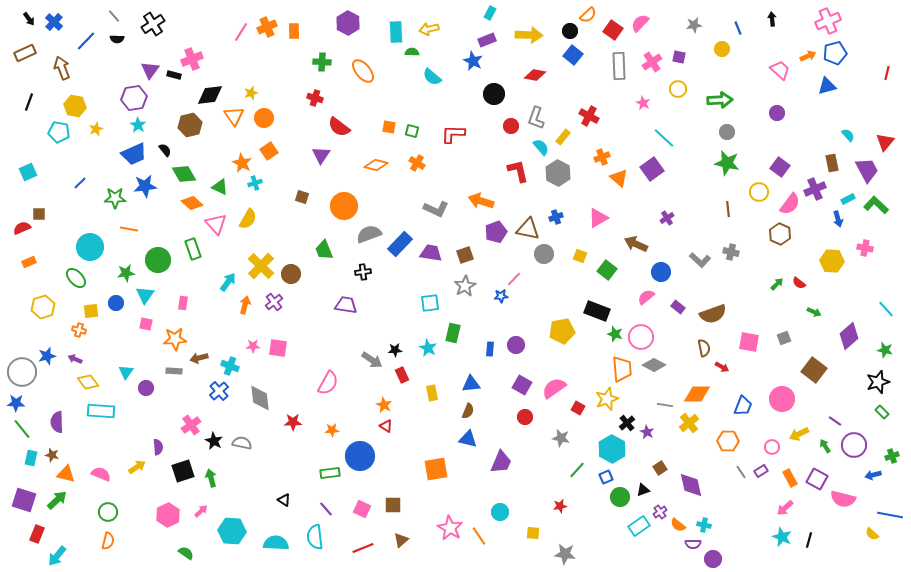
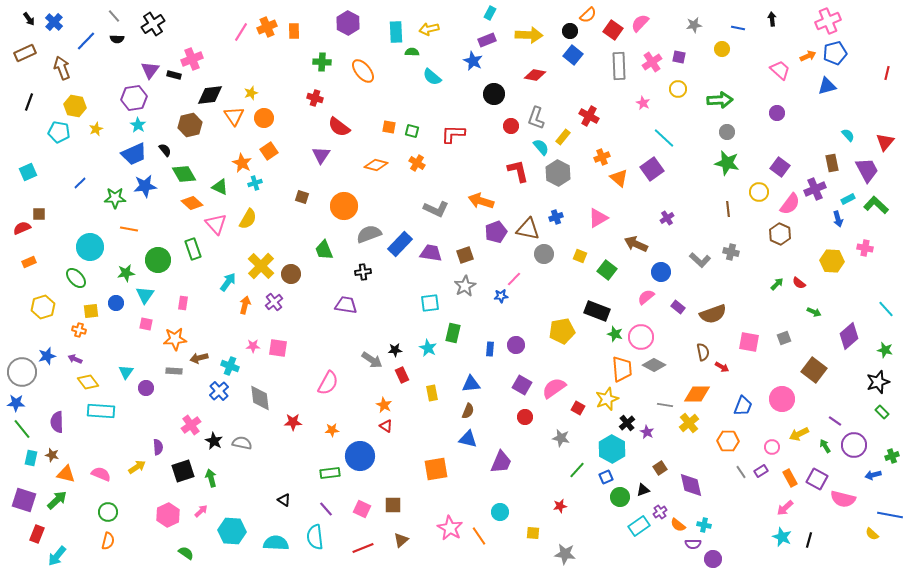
blue line at (738, 28): rotated 56 degrees counterclockwise
brown semicircle at (704, 348): moved 1 px left, 4 px down
